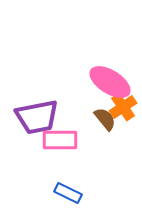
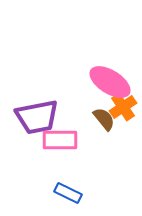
brown semicircle: moved 1 px left
